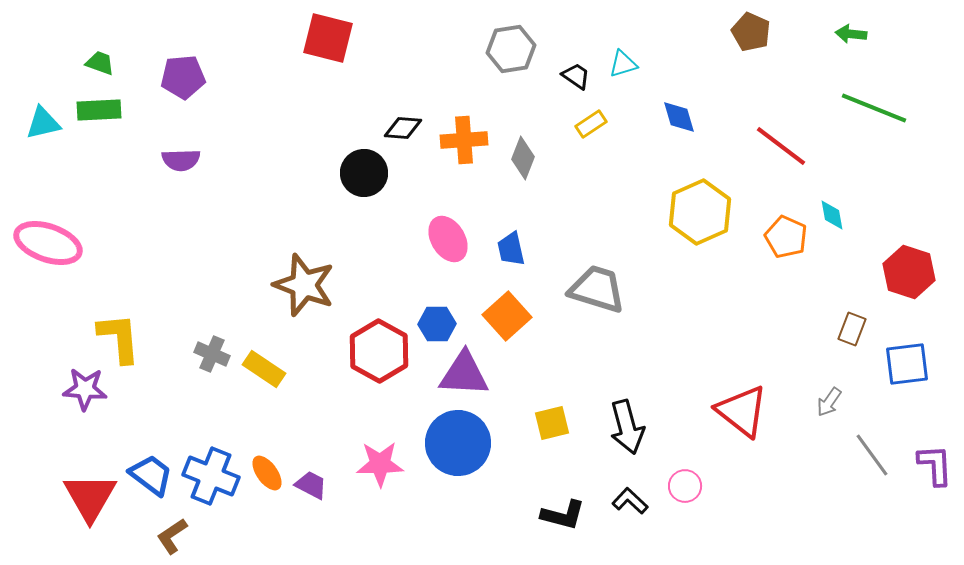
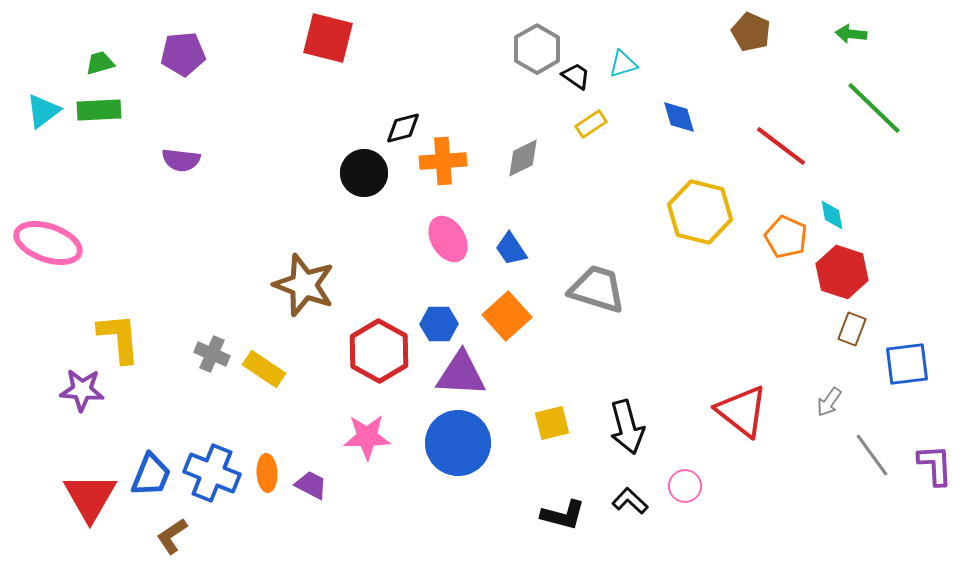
gray hexagon at (511, 49): moved 26 px right; rotated 21 degrees counterclockwise
green trapezoid at (100, 63): rotated 36 degrees counterclockwise
purple pentagon at (183, 77): moved 23 px up
green line at (874, 108): rotated 22 degrees clockwise
cyan triangle at (43, 123): moved 12 px up; rotated 24 degrees counterclockwise
black diamond at (403, 128): rotated 18 degrees counterclockwise
orange cross at (464, 140): moved 21 px left, 21 px down
gray diamond at (523, 158): rotated 42 degrees clockwise
purple semicircle at (181, 160): rotated 9 degrees clockwise
yellow hexagon at (700, 212): rotated 22 degrees counterclockwise
blue trapezoid at (511, 249): rotated 21 degrees counterclockwise
red hexagon at (909, 272): moved 67 px left
blue hexagon at (437, 324): moved 2 px right
purple triangle at (464, 374): moved 3 px left
purple star at (85, 389): moved 3 px left, 1 px down
pink star at (380, 464): moved 13 px left, 27 px up
orange ellipse at (267, 473): rotated 33 degrees clockwise
blue trapezoid at (151, 475): rotated 75 degrees clockwise
blue cross at (211, 476): moved 1 px right, 3 px up
